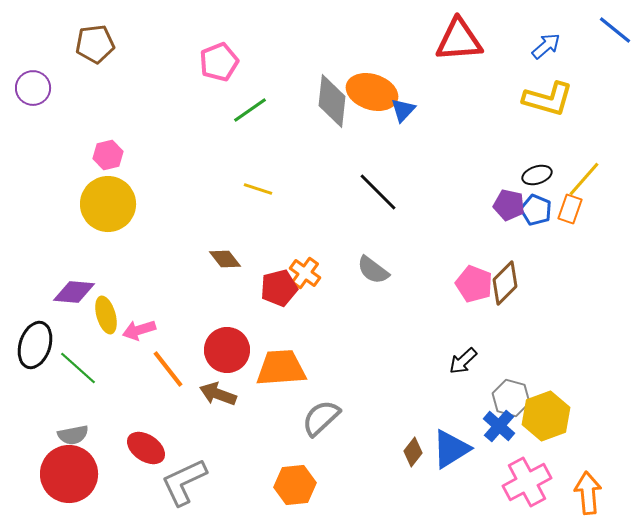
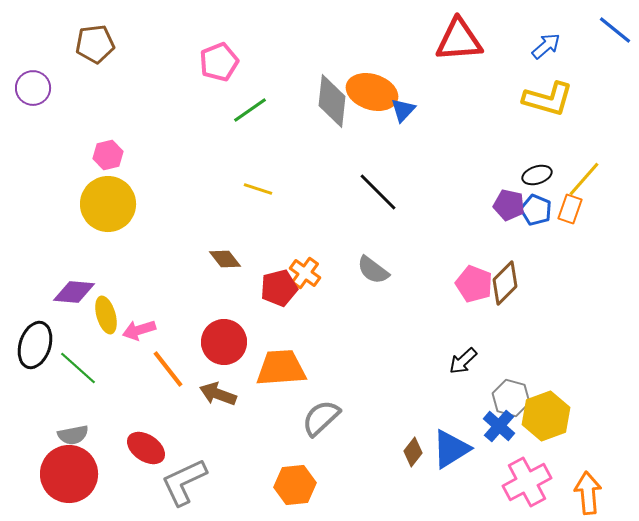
red circle at (227, 350): moved 3 px left, 8 px up
